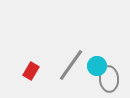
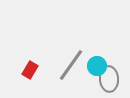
red rectangle: moved 1 px left, 1 px up
